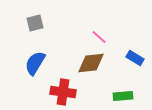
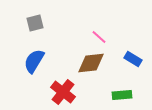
blue rectangle: moved 2 px left, 1 px down
blue semicircle: moved 1 px left, 2 px up
red cross: rotated 30 degrees clockwise
green rectangle: moved 1 px left, 1 px up
